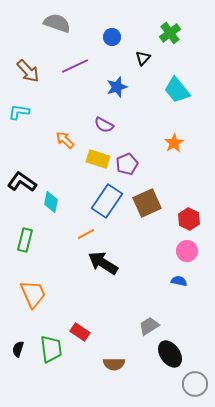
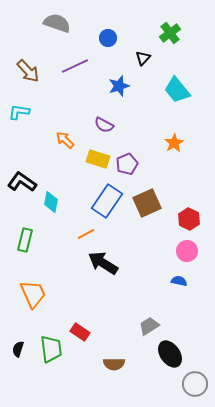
blue circle: moved 4 px left, 1 px down
blue star: moved 2 px right, 1 px up
